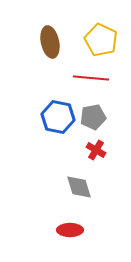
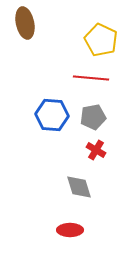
brown ellipse: moved 25 px left, 19 px up
blue hexagon: moved 6 px left, 2 px up; rotated 8 degrees counterclockwise
